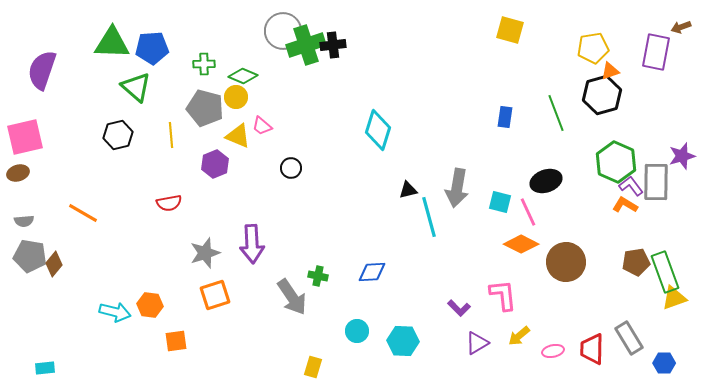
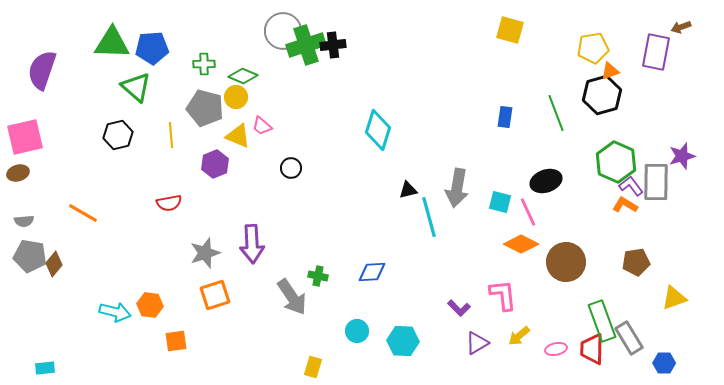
green rectangle at (665, 272): moved 63 px left, 49 px down
pink ellipse at (553, 351): moved 3 px right, 2 px up
